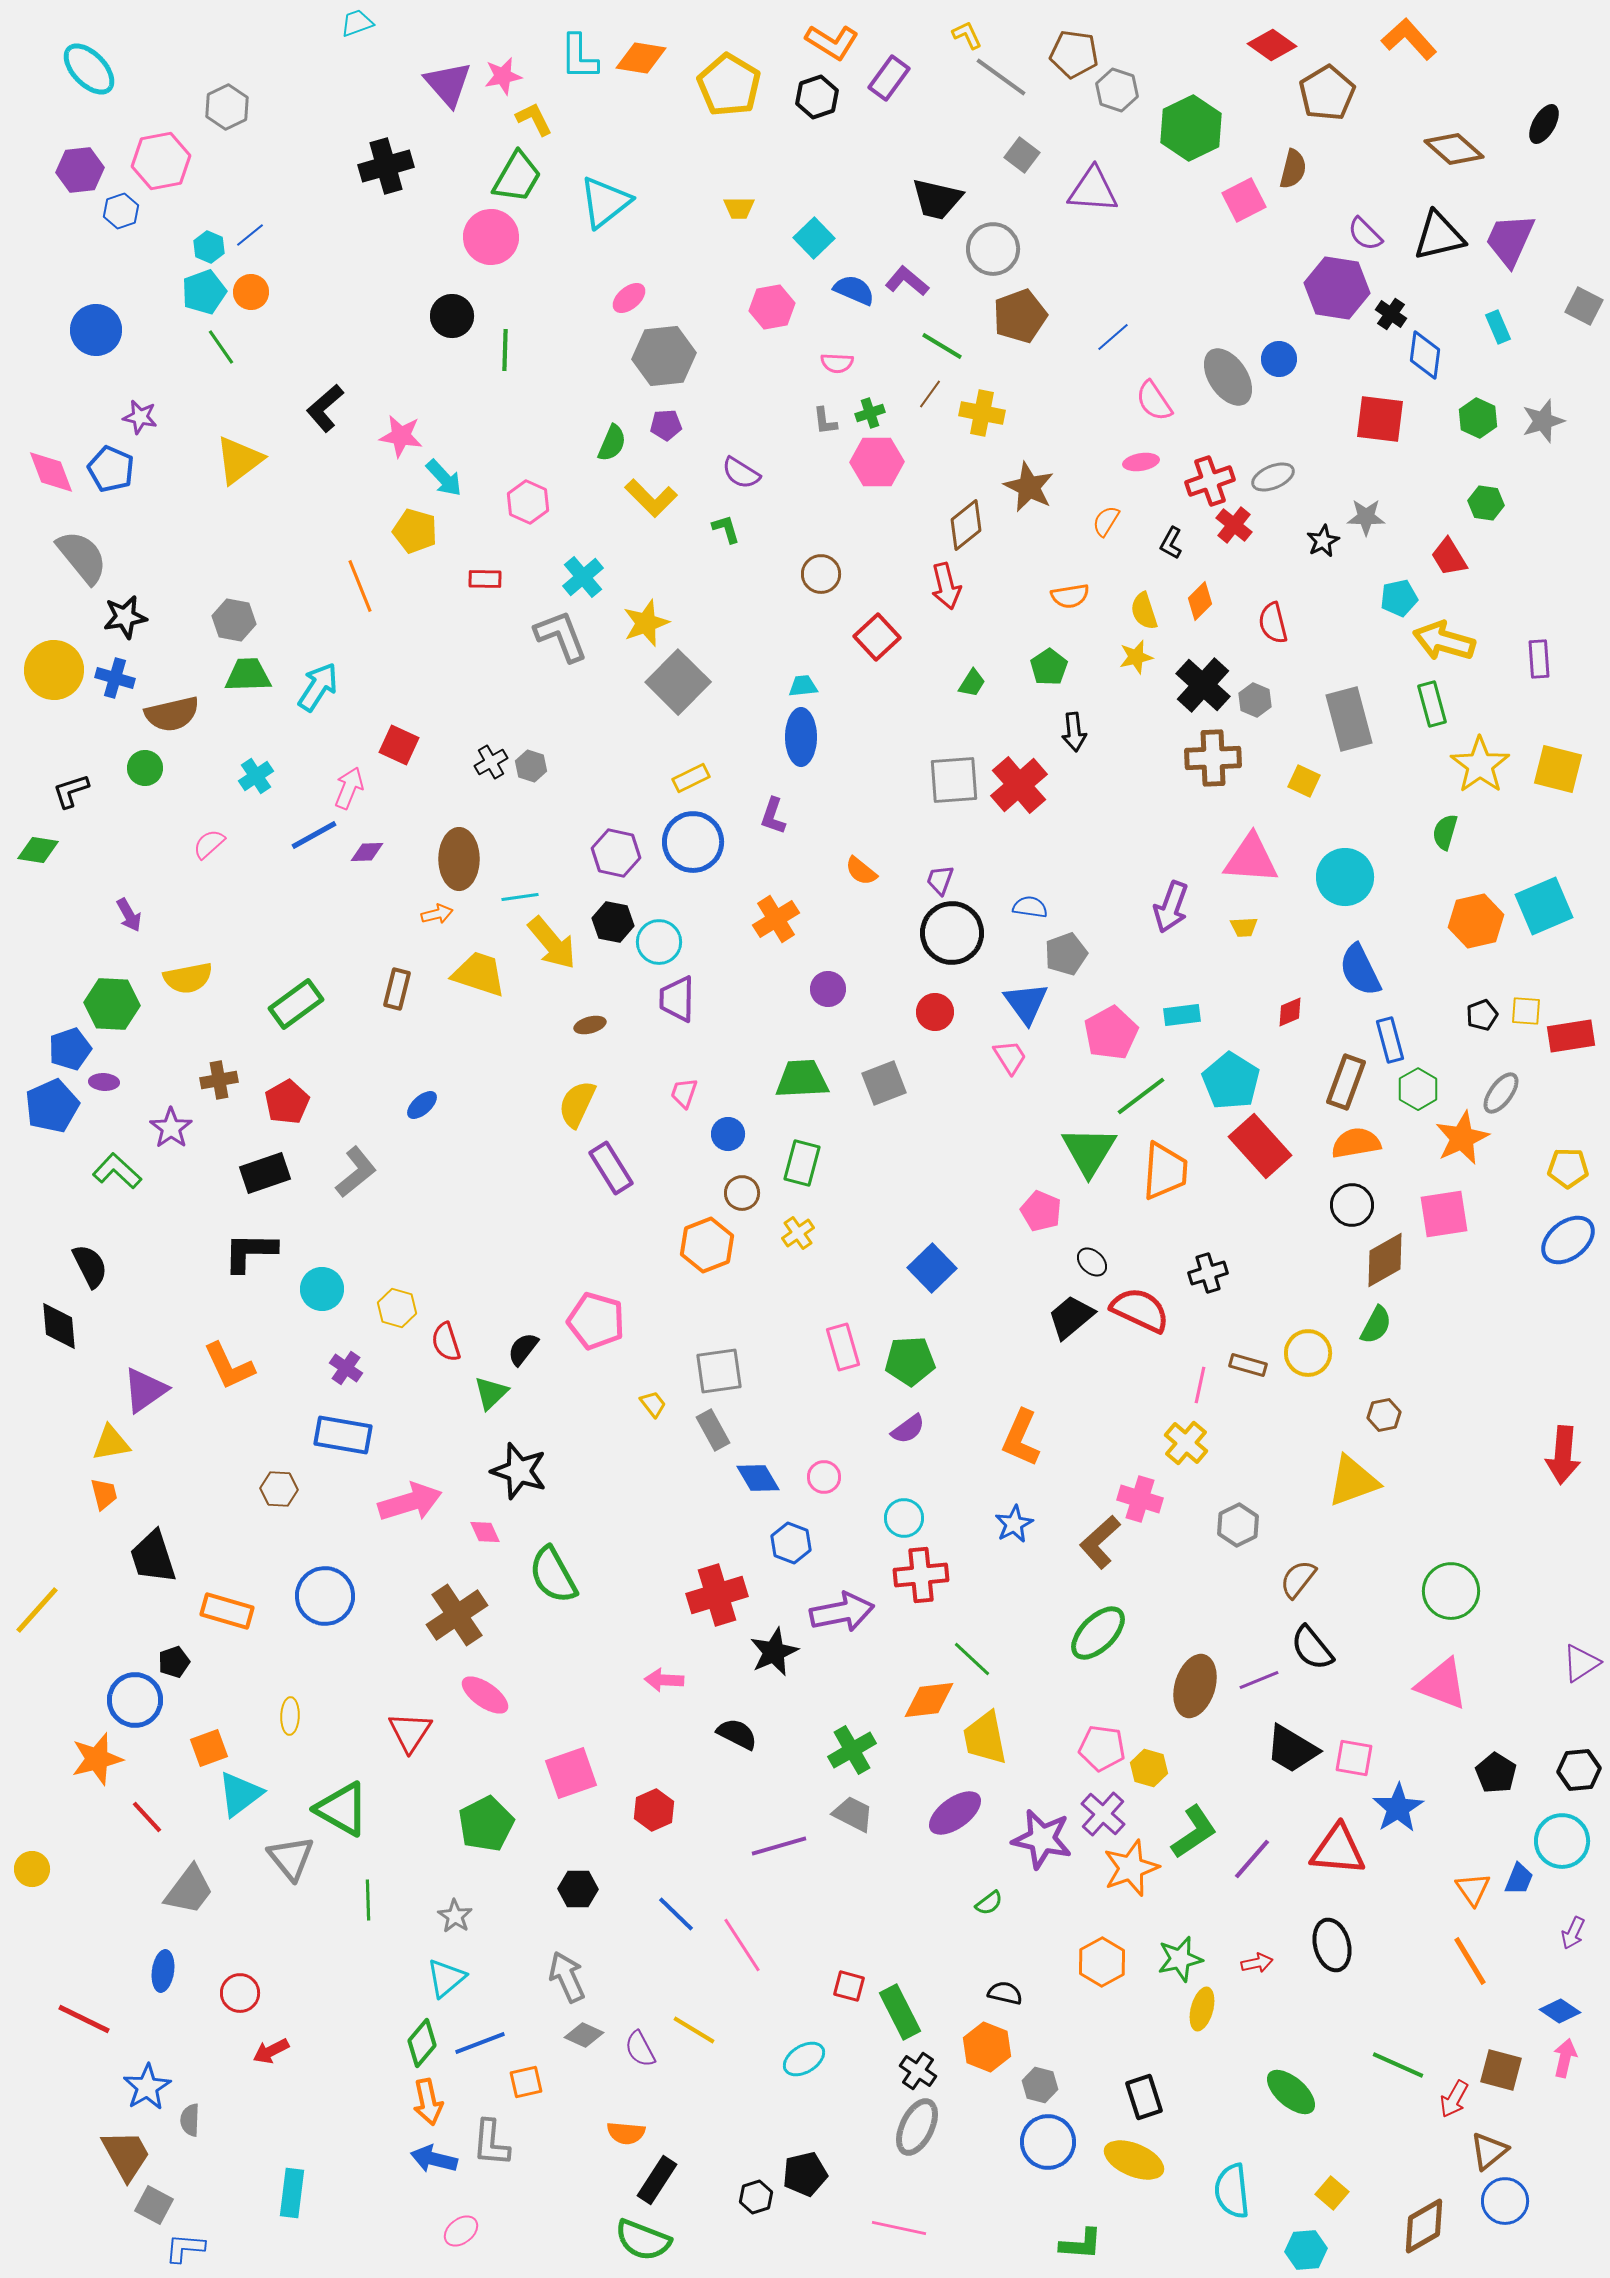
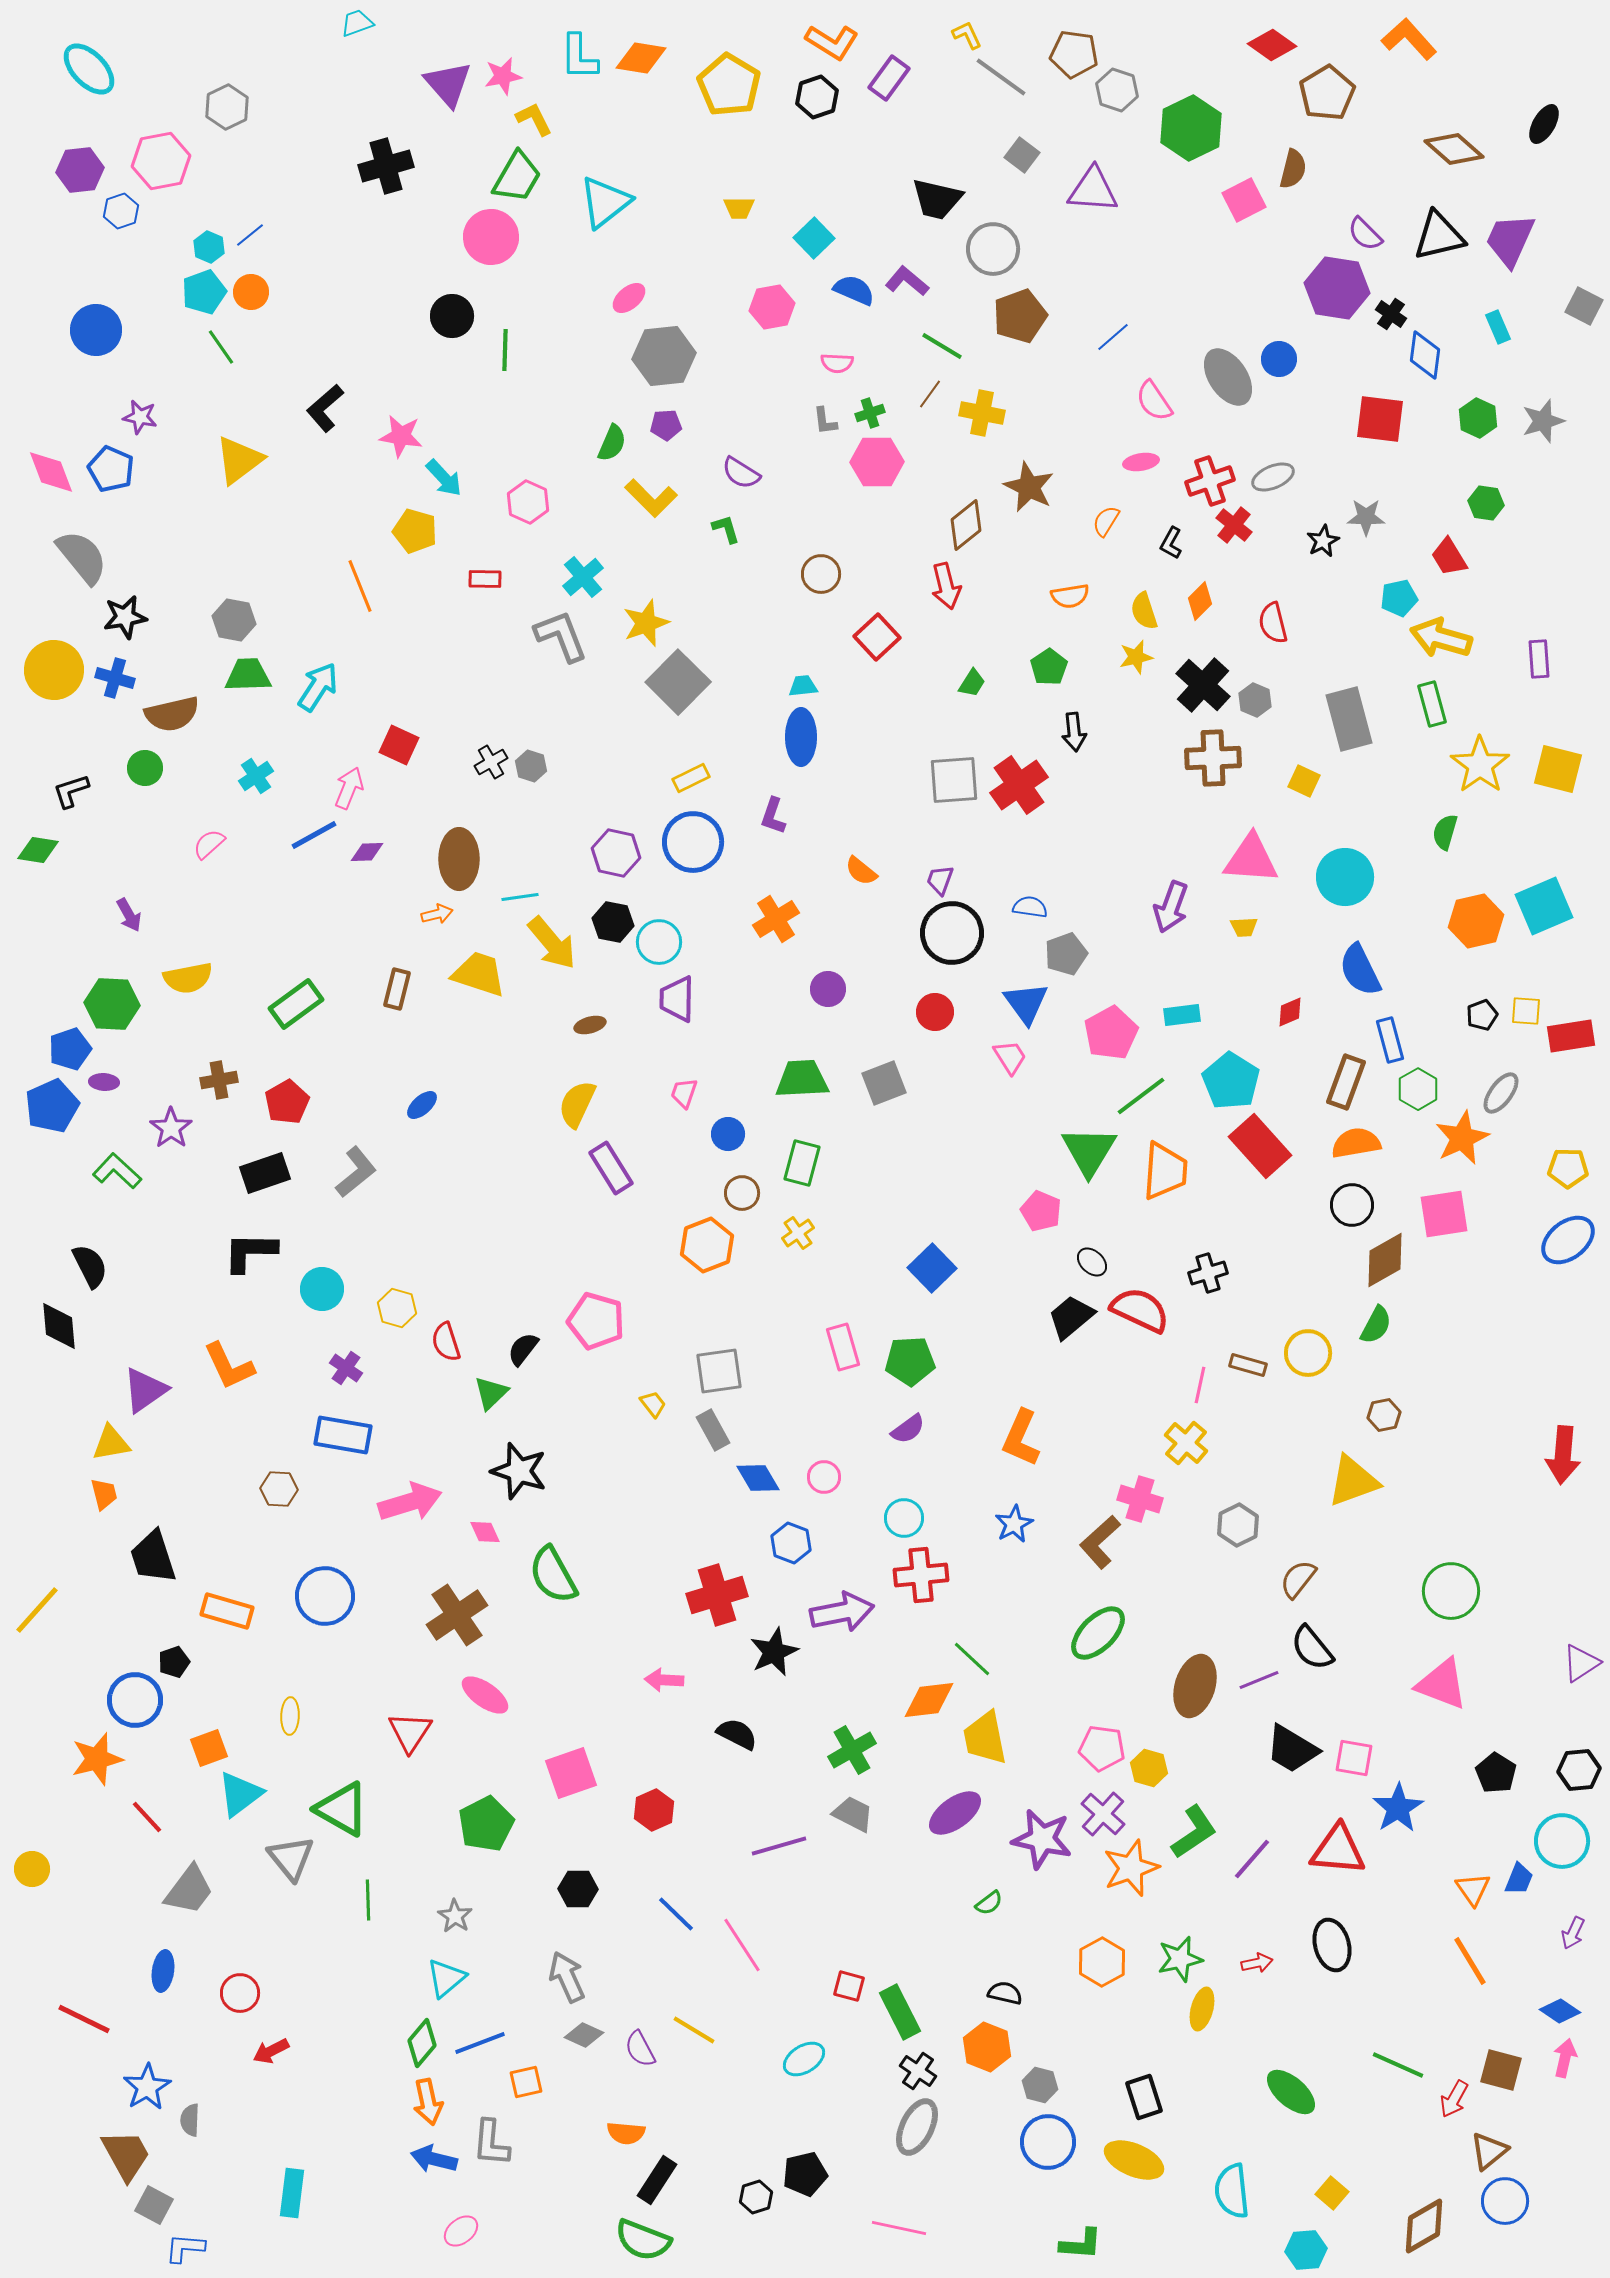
yellow arrow at (1444, 641): moved 3 px left, 3 px up
red cross at (1019, 785): rotated 6 degrees clockwise
